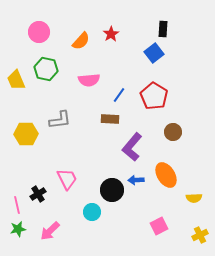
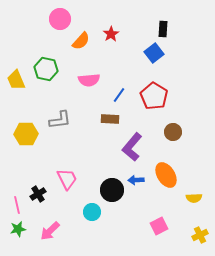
pink circle: moved 21 px right, 13 px up
